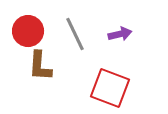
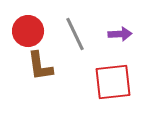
purple arrow: rotated 10 degrees clockwise
brown L-shape: rotated 12 degrees counterclockwise
red square: moved 3 px right, 6 px up; rotated 27 degrees counterclockwise
